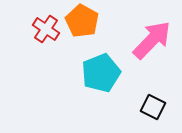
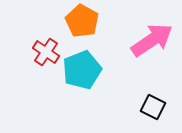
red cross: moved 23 px down
pink arrow: rotated 12 degrees clockwise
cyan pentagon: moved 19 px left, 3 px up
